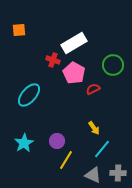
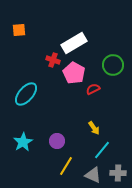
cyan ellipse: moved 3 px left, 1 px up
cyan star: moved 1 px left, 1 px up
cyan line: moved 1 px down
yellow line: moved 6 px down
